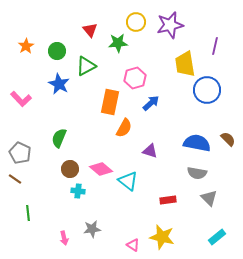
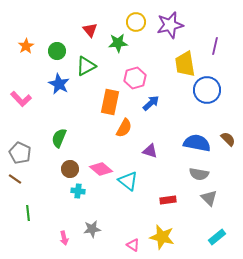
gray semicircle: moved 2 px right, 1 px down
